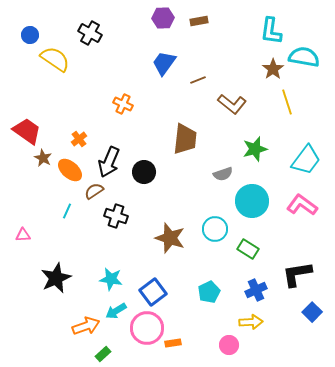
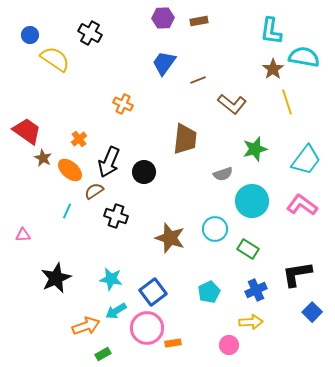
green rectangle at (103, 354): rotated 14 degrees clockwise
